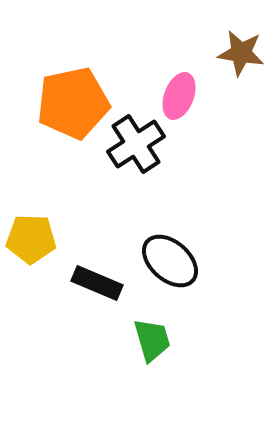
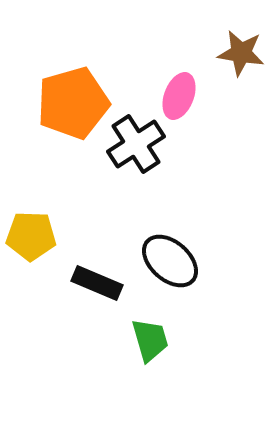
orange pentagon: rotated 4 degrees counterclockwise
yellow pentagon: moved 3 px up
green trapezoid: moved 2 px left
